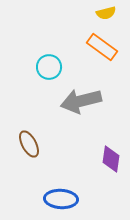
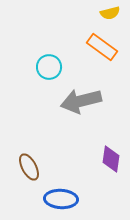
yellow semicircle: moved 4 px right
brown ellipse: moved 23 px down
